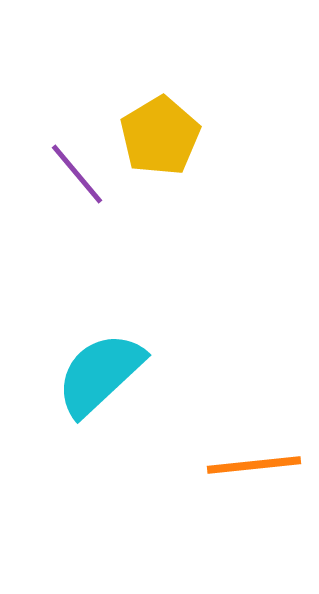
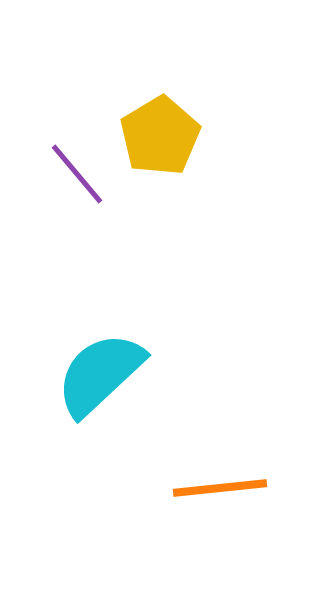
orange line: moved 34 px left, 23 px down
